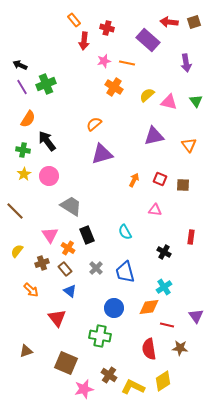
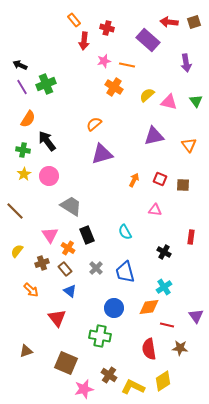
orange line at (127, 63): moved 2 px down
